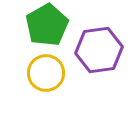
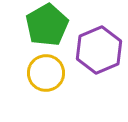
purple hexagon: rotated 15 degrees counterclockwise
